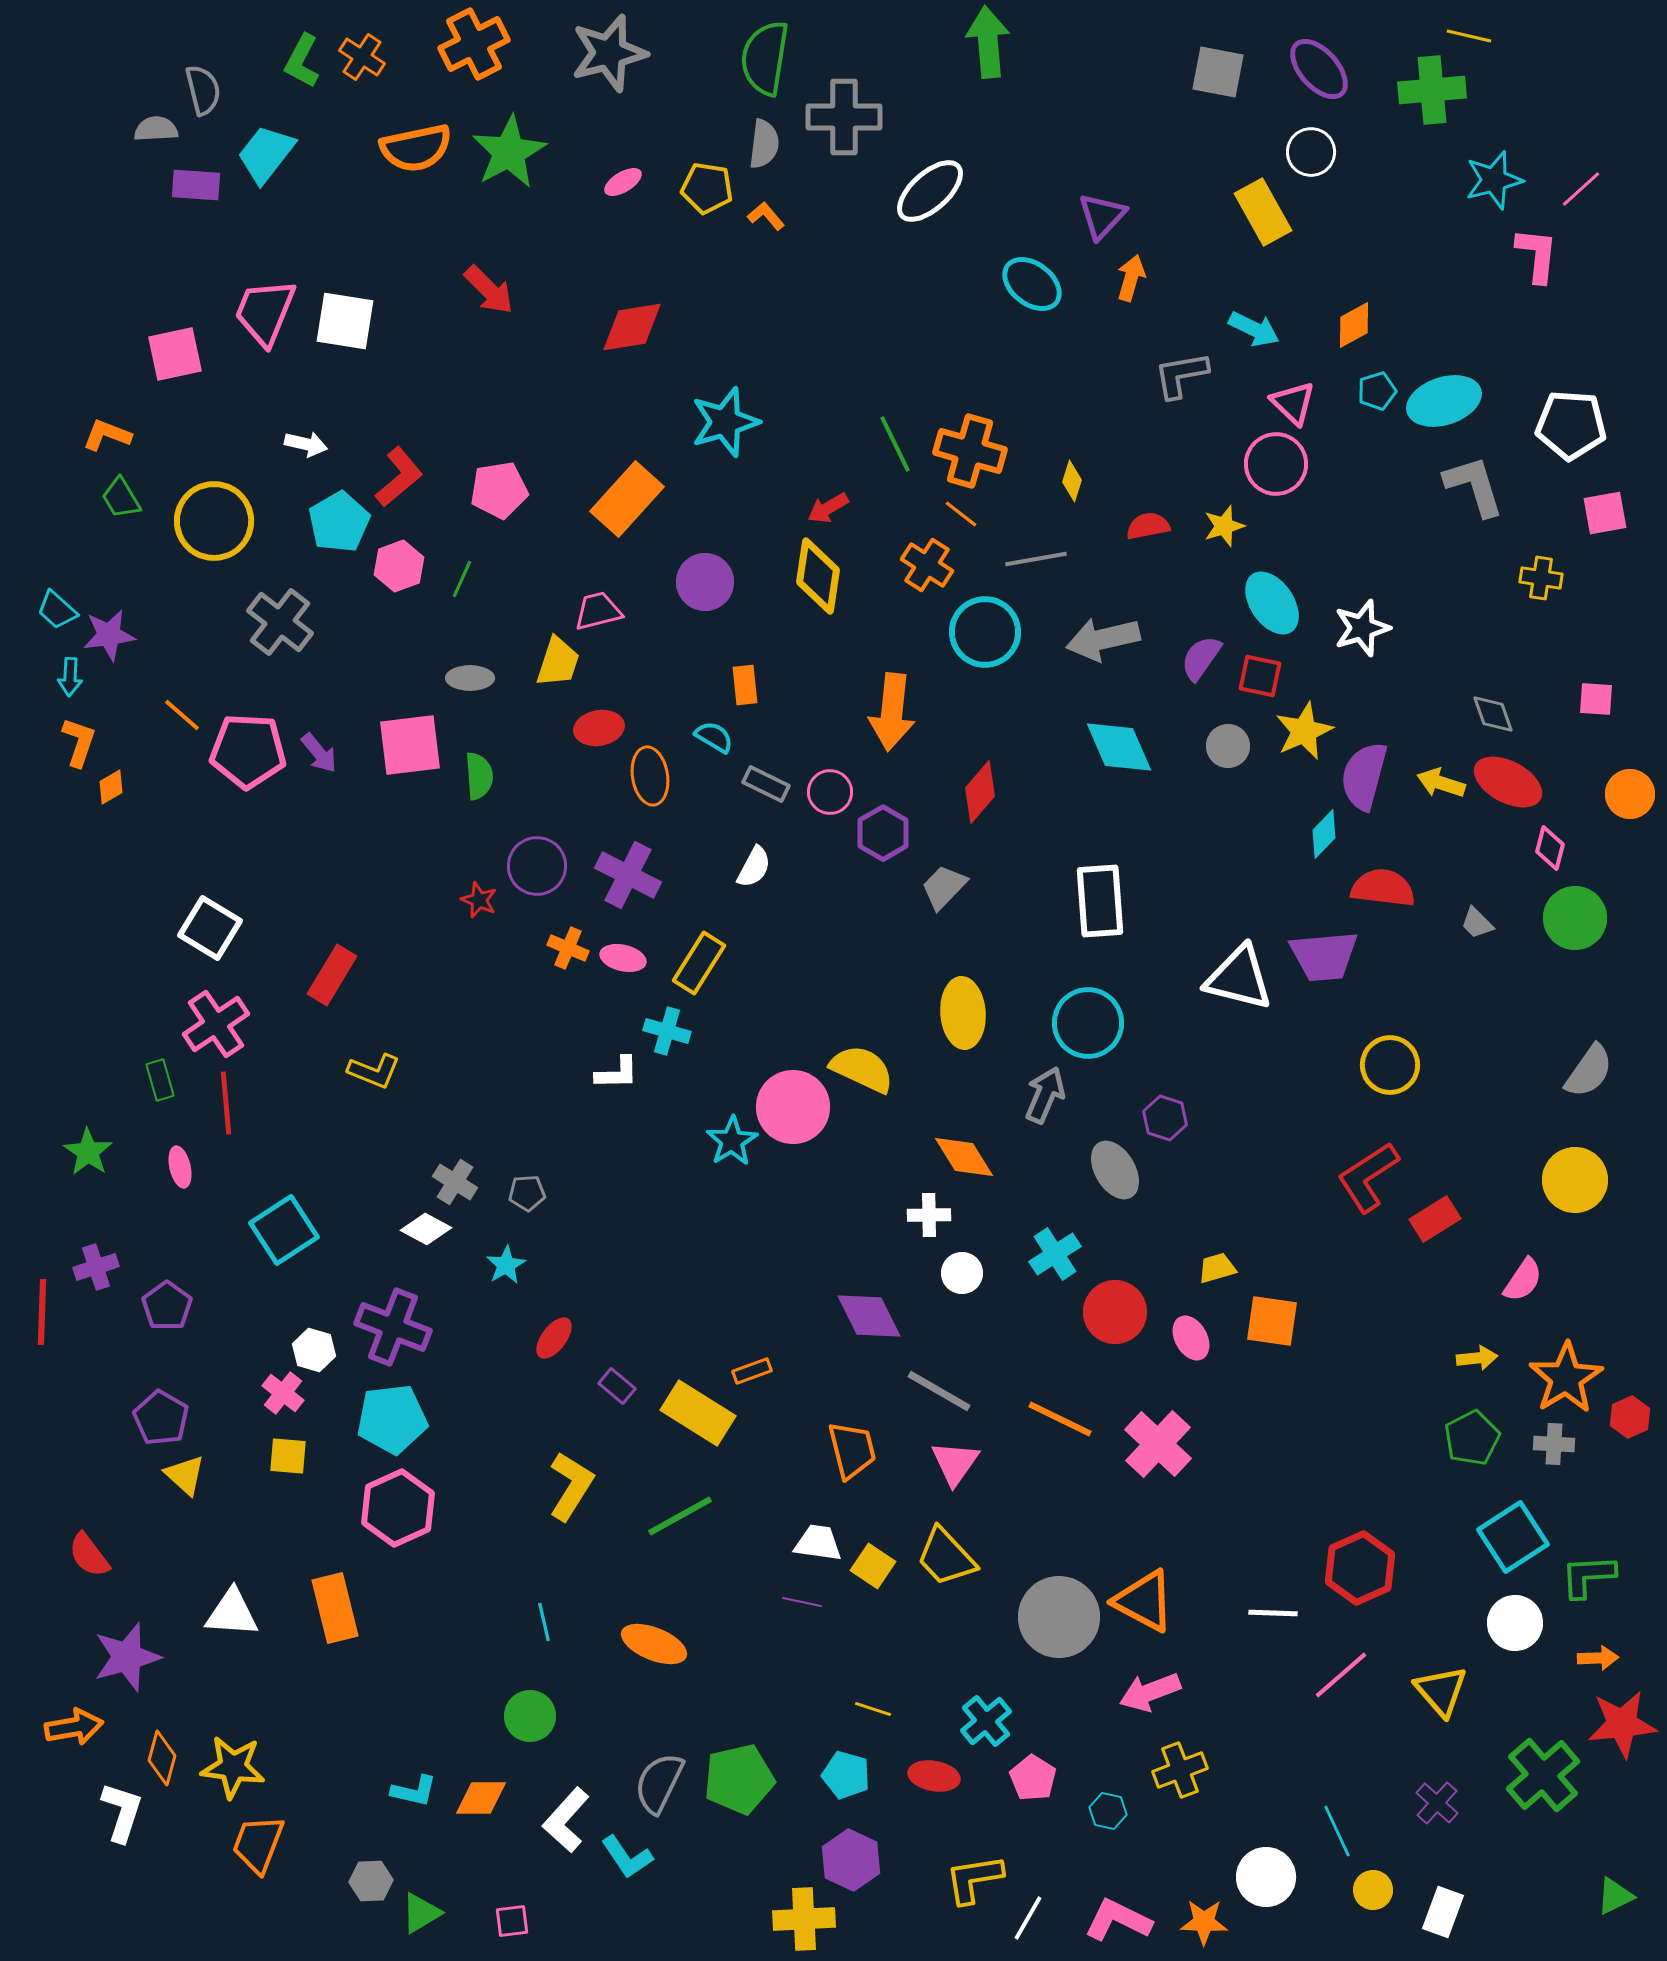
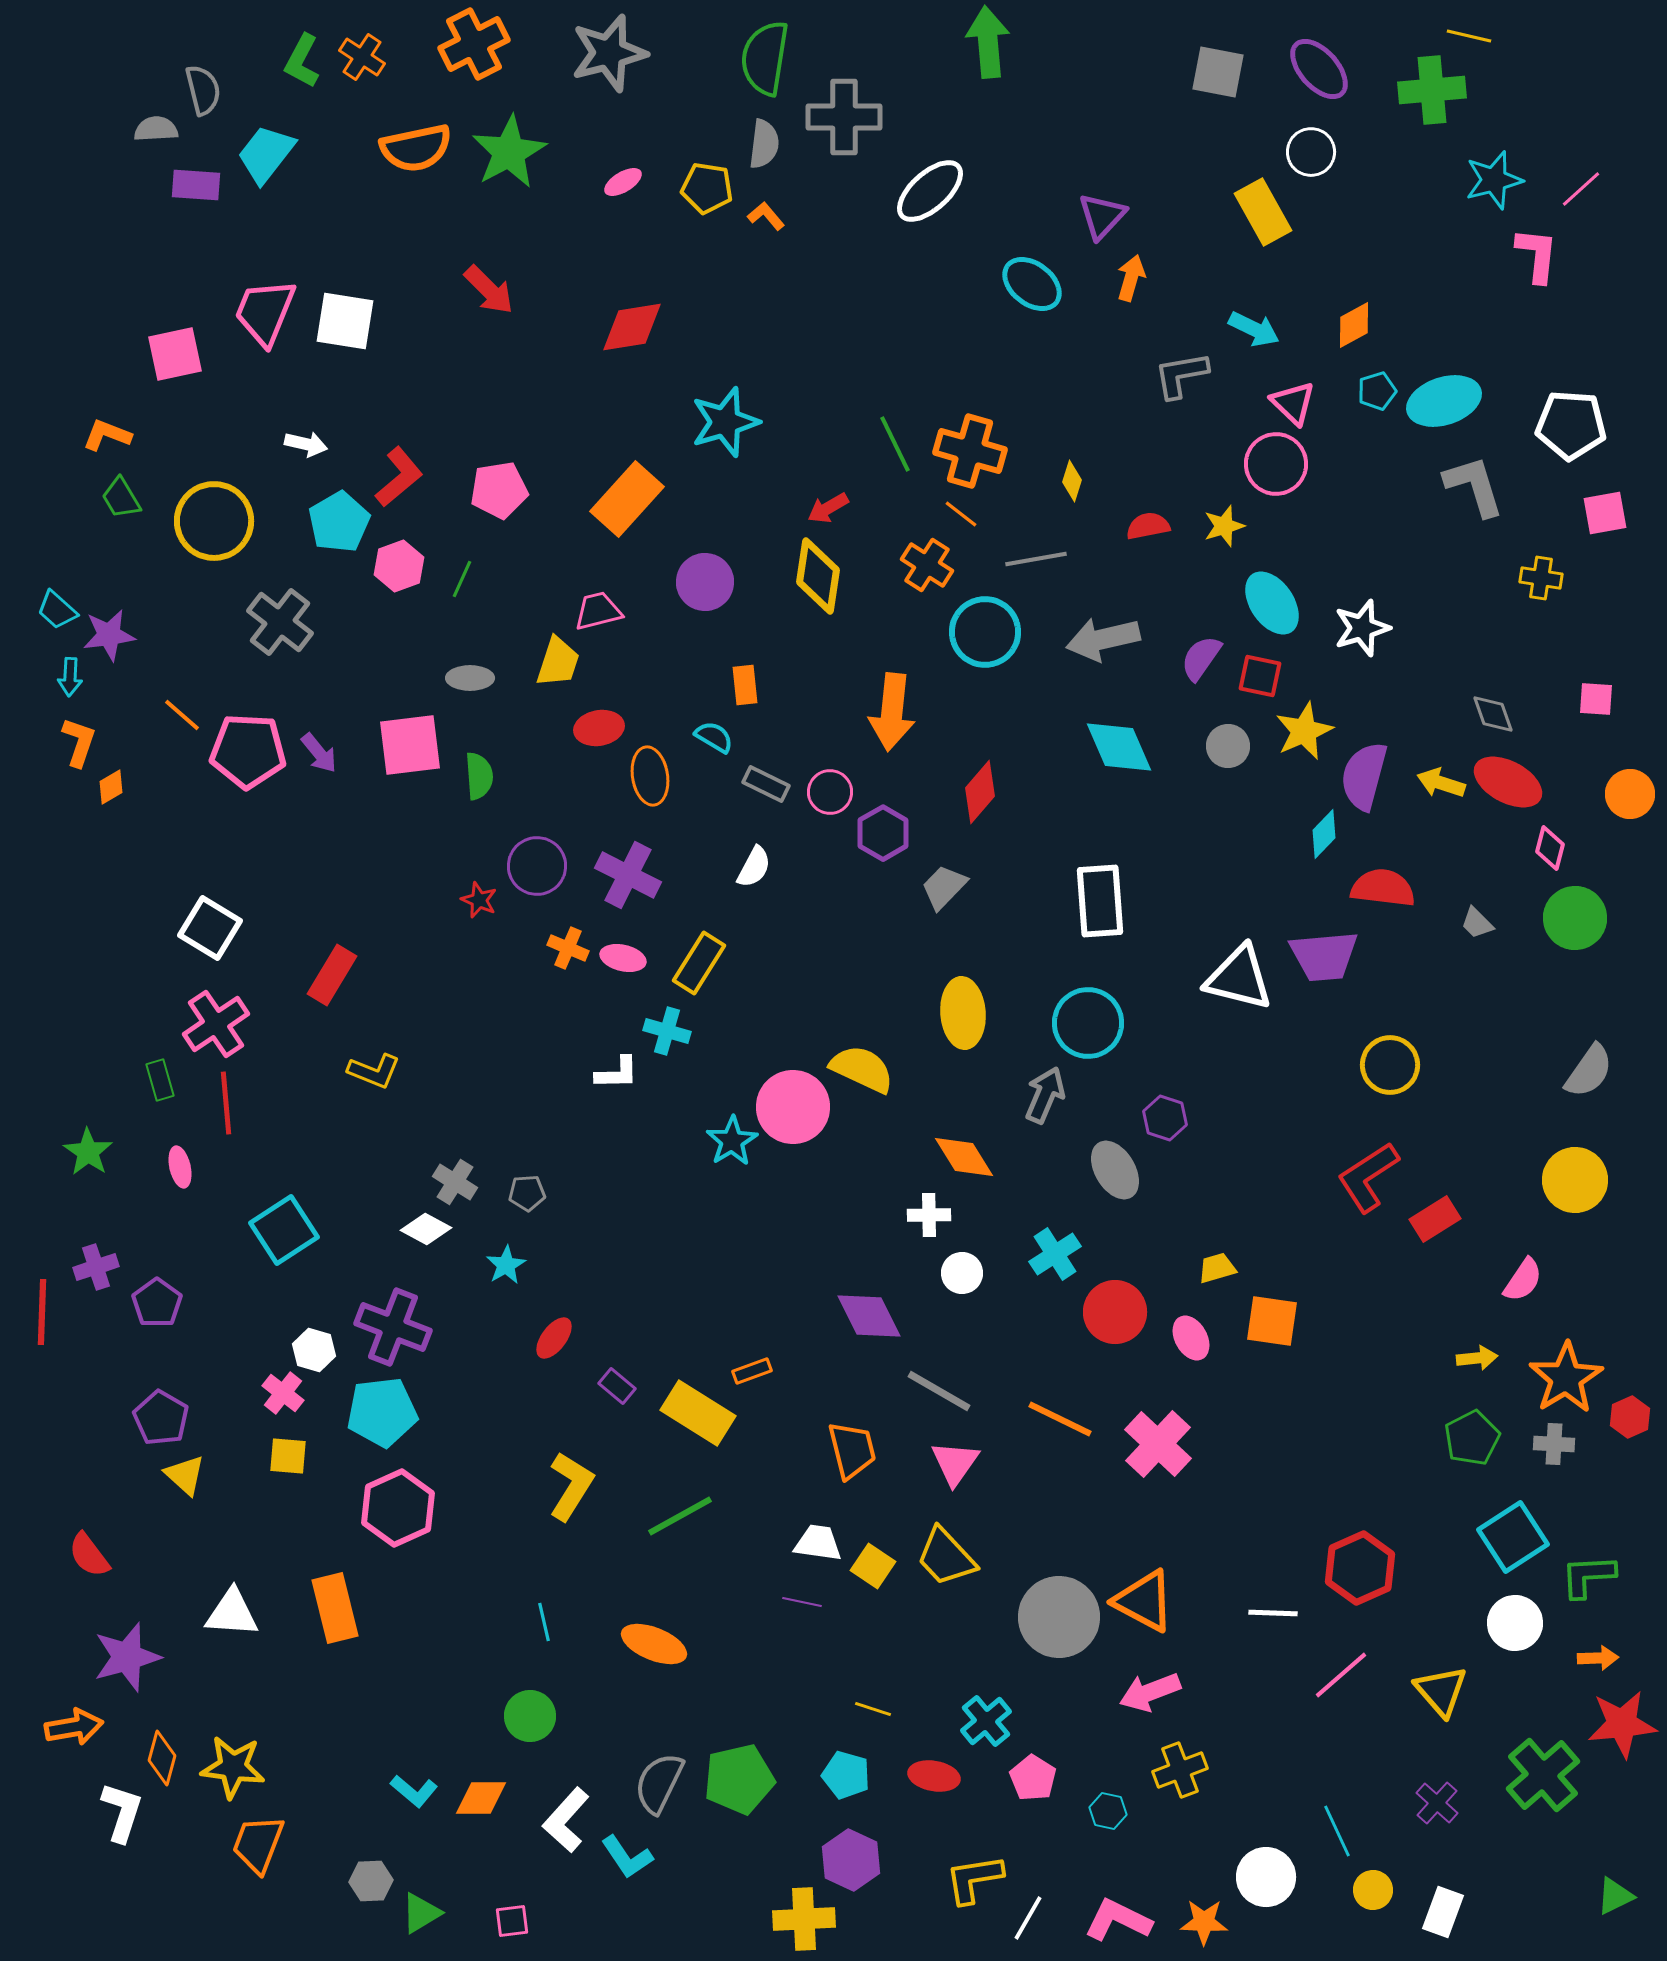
purple pentagon at (167, 1306): moved 10 px left, 3 px up
cyan pentagon at (392, 1419): moved 10 px left, 7 px up
cyan L-shape at (414, 1791): rotated 27 degrees clockwise
